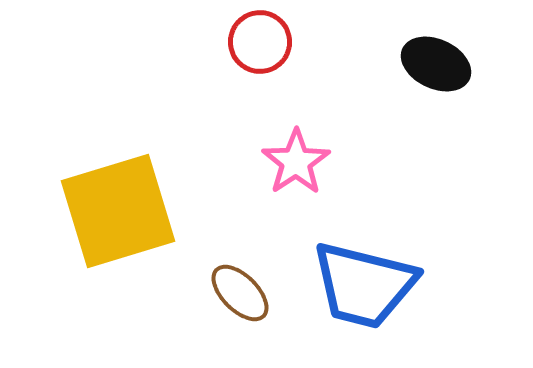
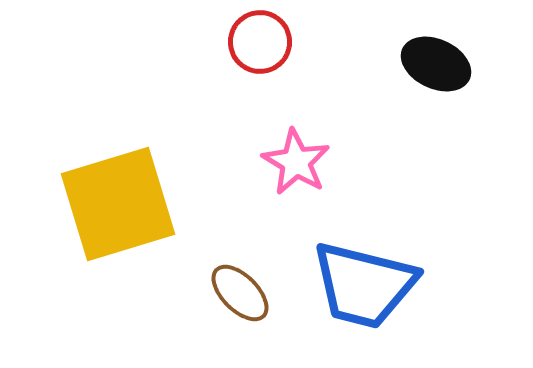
pink star: rotated 8 degrees counterclockwise
yellow square: moved 7 px up
